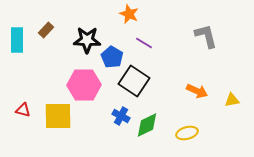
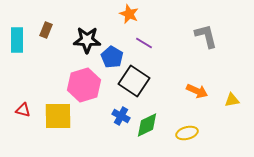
brown rectangle: rotated 21 degrees counterclockwise
pink hexagon: rotated 16 degrees counterclockwise
